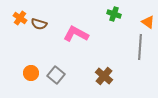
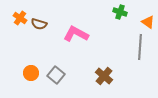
green cross: moved 6 px right, 2 px up
